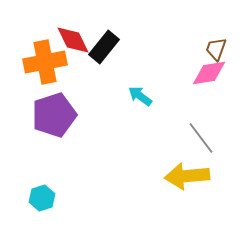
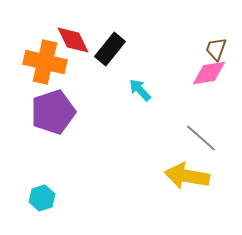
black rectangle: moved 6 px right, 2 px down
orange cross: rotated 24 degrees clockwise
cyan arrow: moved 6 px up; rotated 10 degrees clockwise
purple pentagon: moved 1 px left, 3 px up
gray line: rotated 12 degrees counterclockwise
yellow arrow: rotated 15 degrees clockwise
